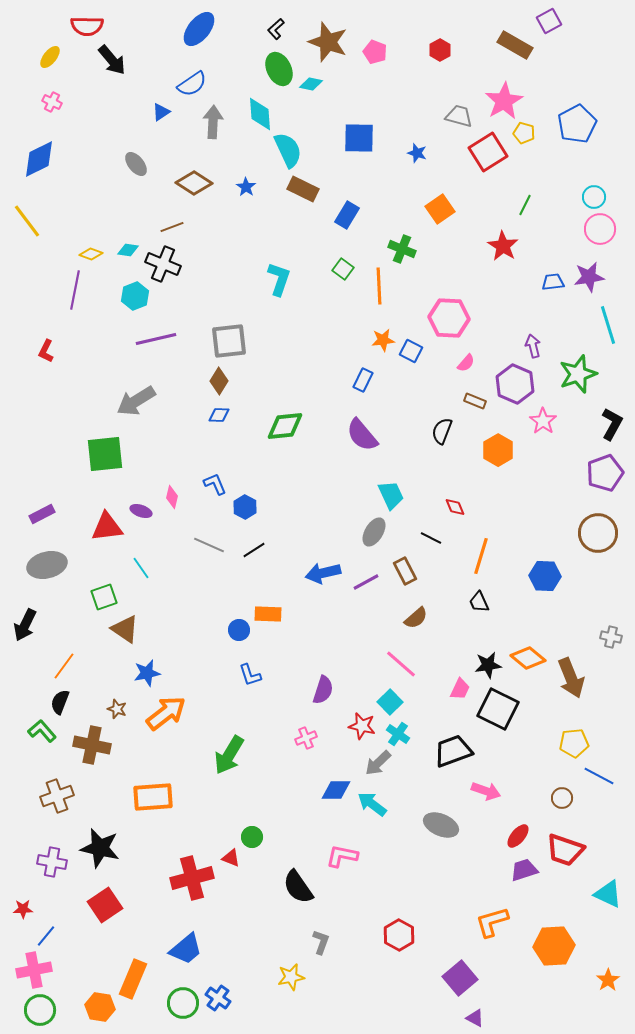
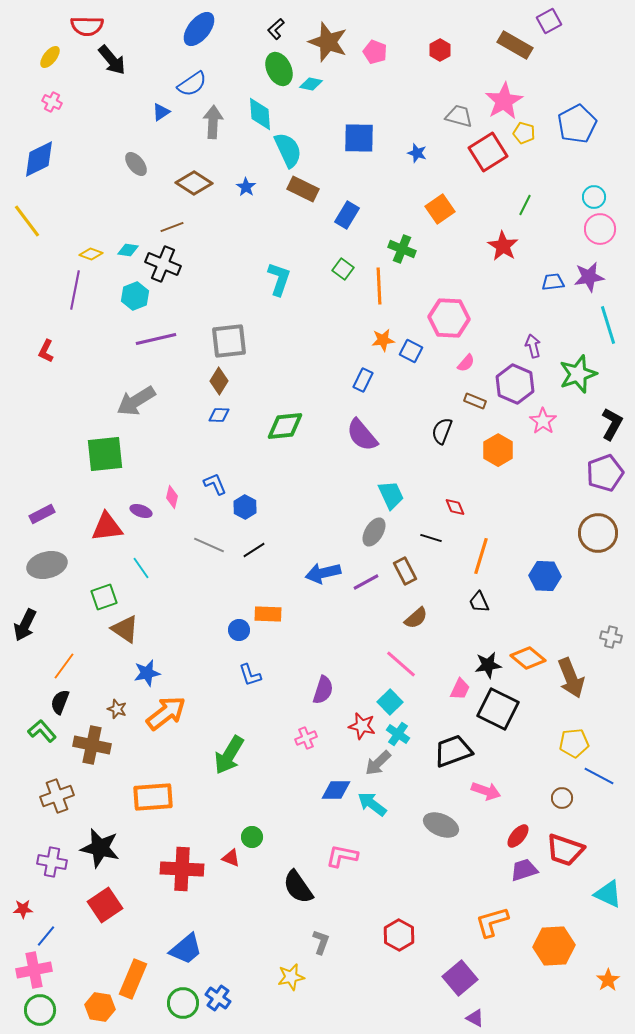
black line at (431, 538): rotated 10 degrees counterclockwise
red cross at (192, 878): moved 10 px left, 9 px up; rotated 18 degrees clockwise
